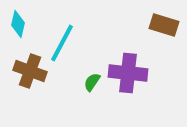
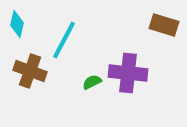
cyan diamond: moved 1 px left
cyan line: moved 2 px right, 3 px up
green semicircle: rotated 30 degrees clockwise
